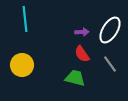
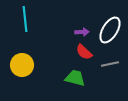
red semicircle: moved 2 px right, 2 px up; rotated 12 degrees counterclockwise
gray line: rotated 66 degrees counterclockwise
